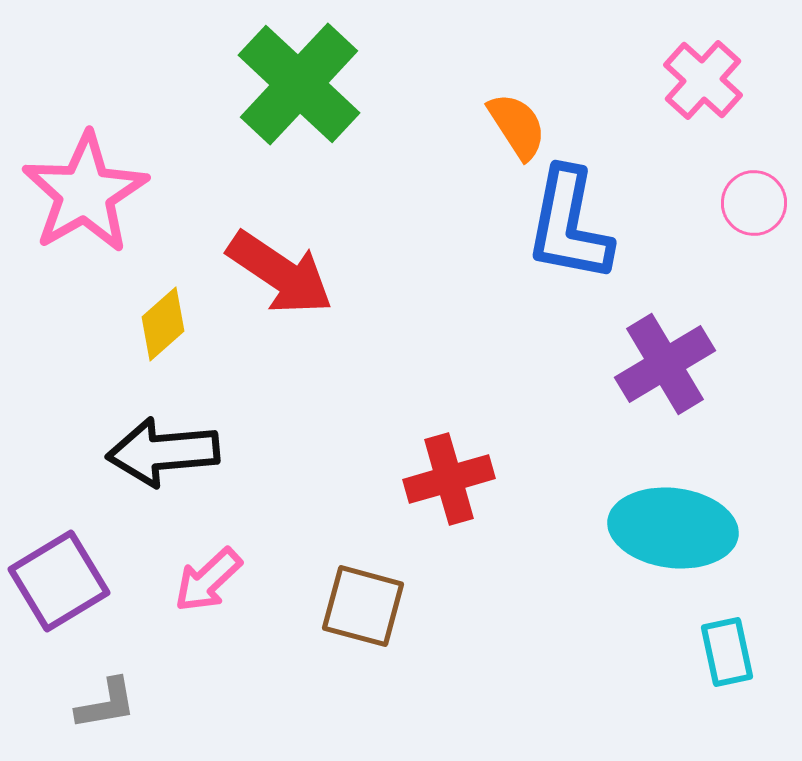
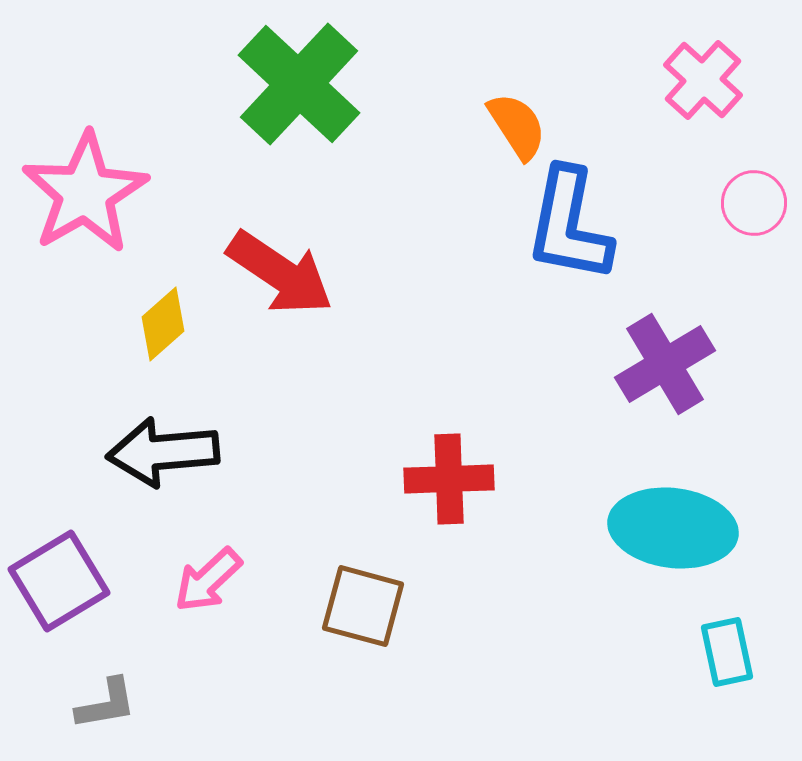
red cross: rotated 14 degrees clockwise
